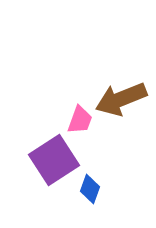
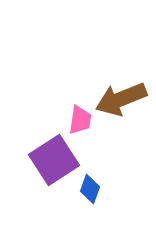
pink trapezoid: rotated 12 degrees counterclockwise
